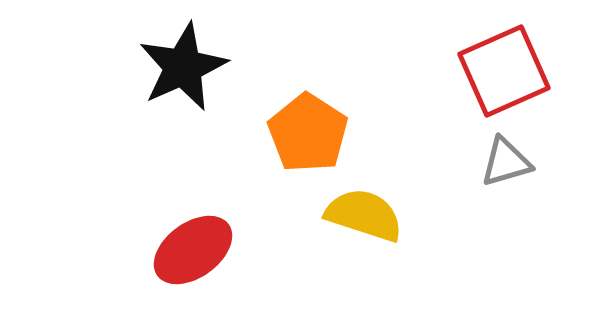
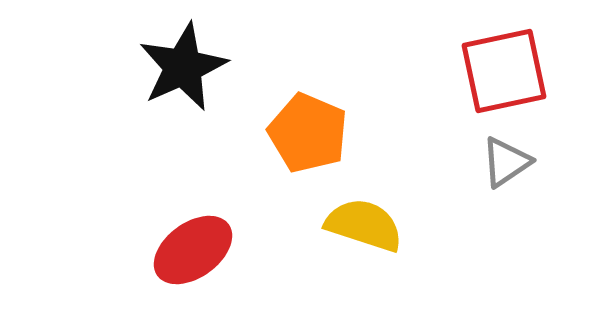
red square: rotated 12 degrees clockwise
orange pentagon: rotated 10 degrees counterclockwise
gray triangle: rotated 18 degrees counterclockwise
yellow semicircle: moved 10 px down
